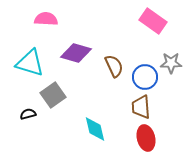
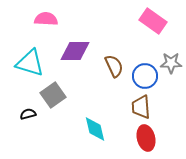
purple diamond: moved 1 px left, 2 px up; rotated 16 degrees counterclockwise
blue circle: moved 1 px up
